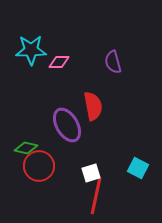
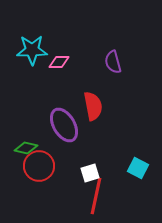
cyan star: moved 1 px right
purple ellipse: moved 3 px left
white square: moved 1 px left
